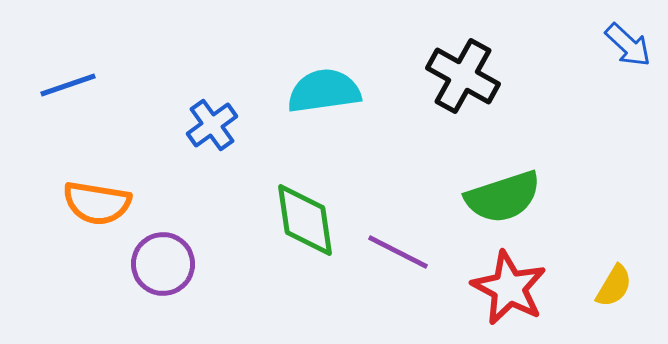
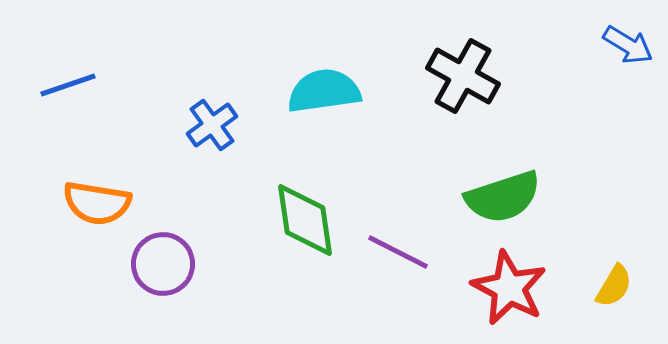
blue arrow: rotated 12 degrees counterclockwise
